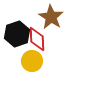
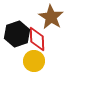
yellow circle: moved 2 px right
